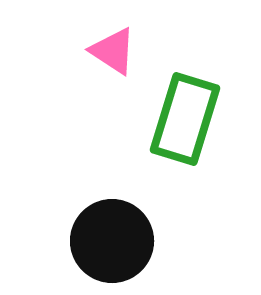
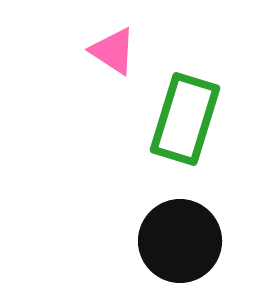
black circle: moved 68 px right
